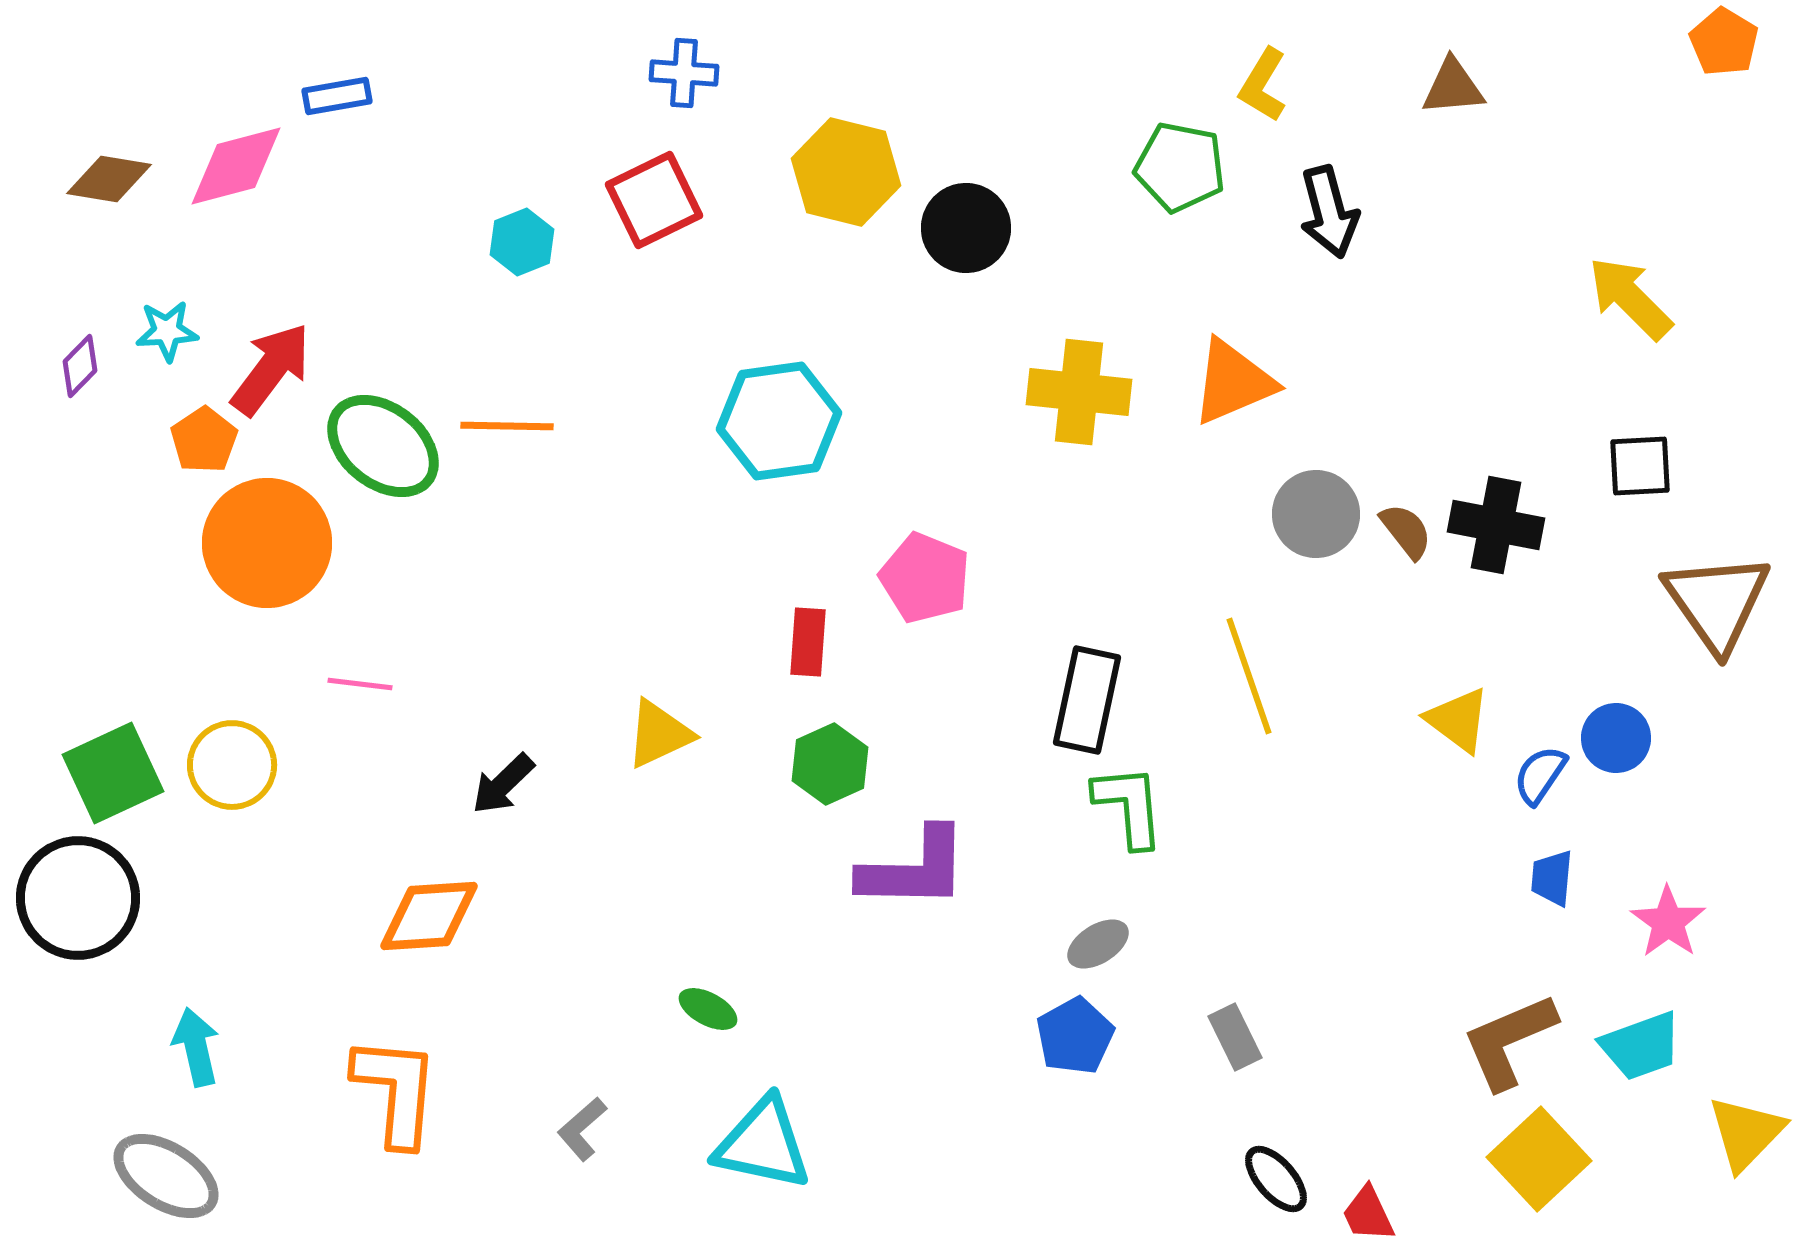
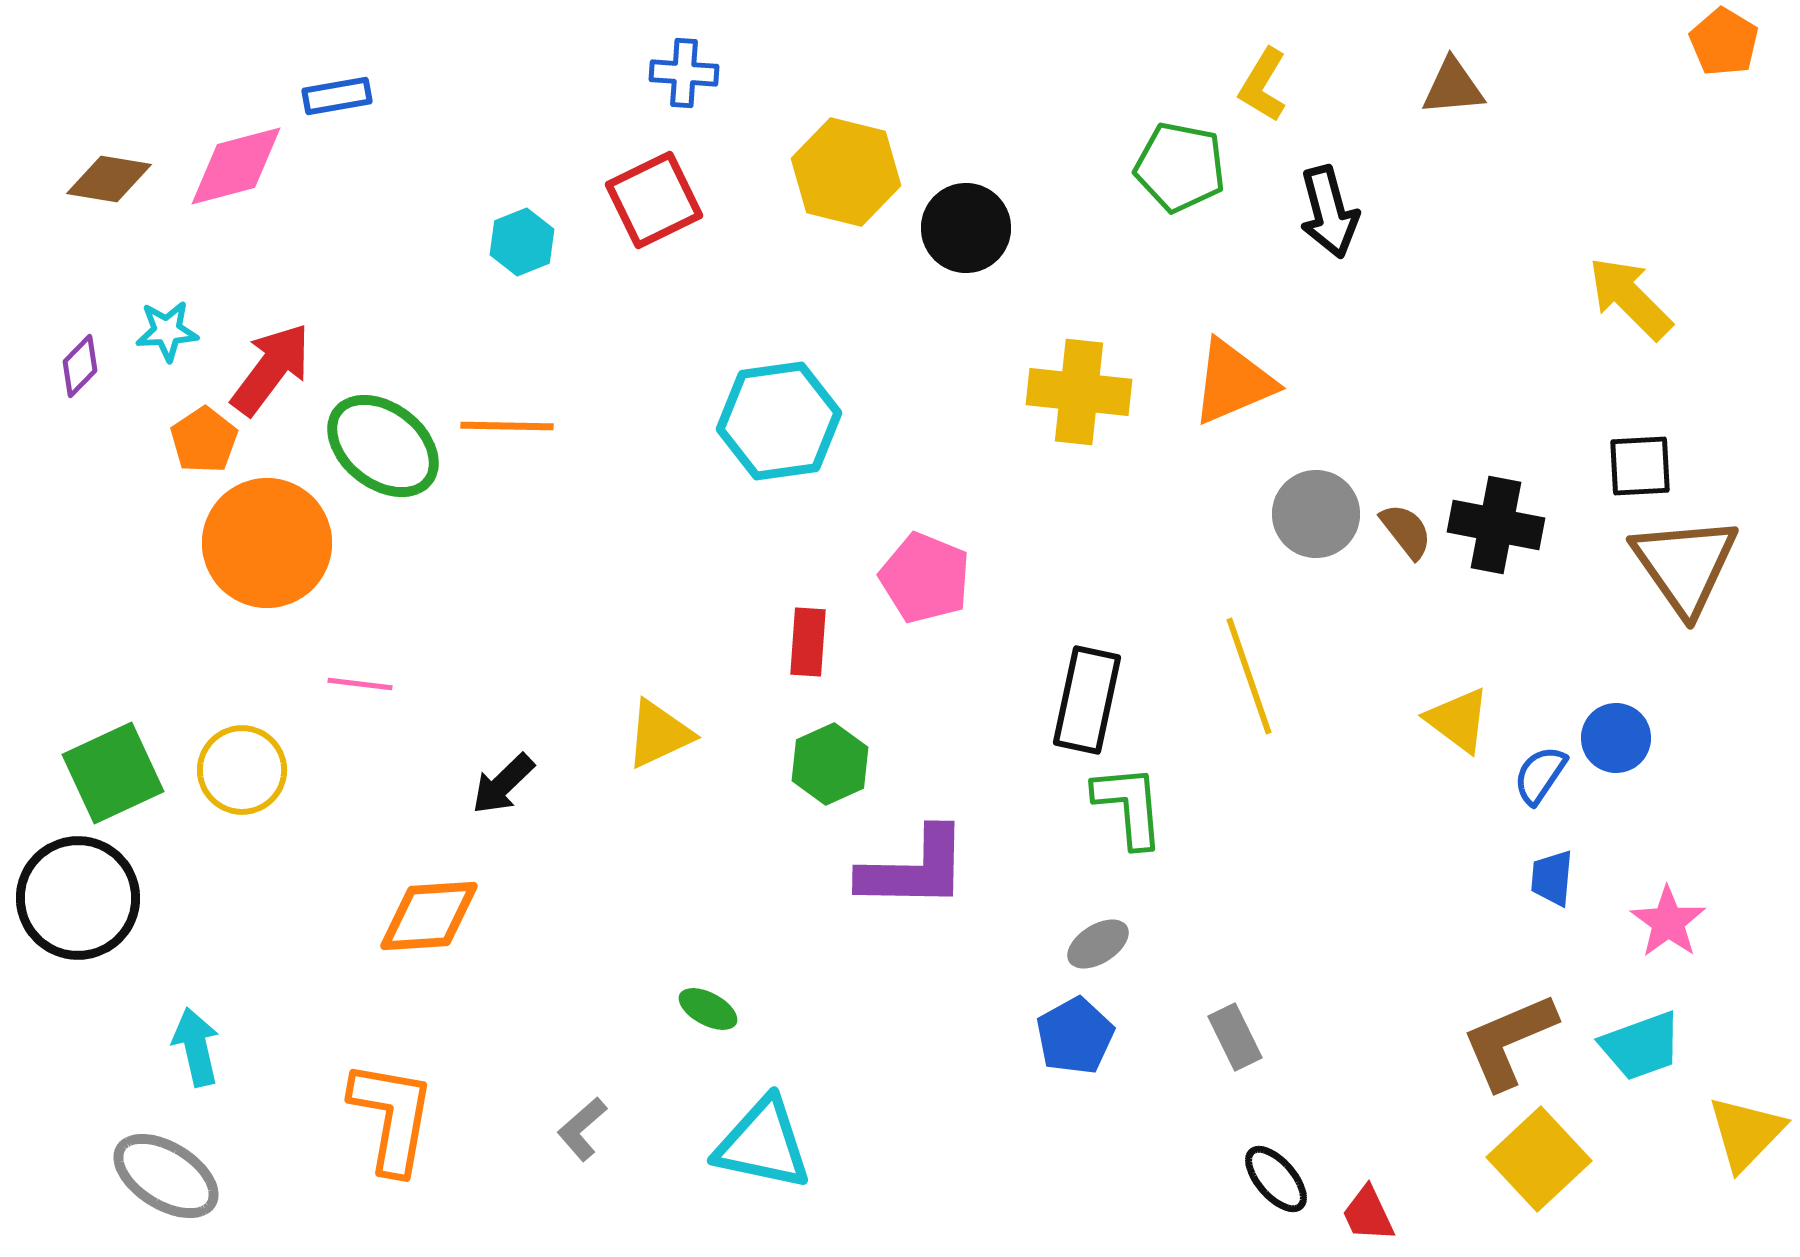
brown triangle at (1717, 602): moved 32 px left, 37 px up
yellow circle at (232, 765): moved 10 px right, 5 px down
orange L-shape at (396, 1091): moved 4 px left, 26 px down; rotated 5 degrees clockwise
